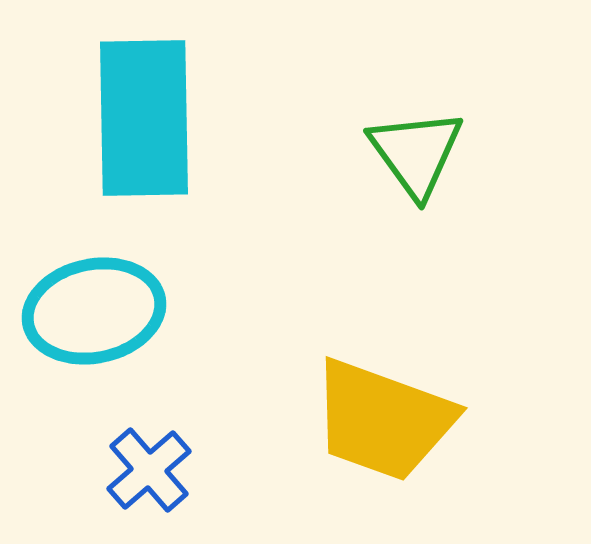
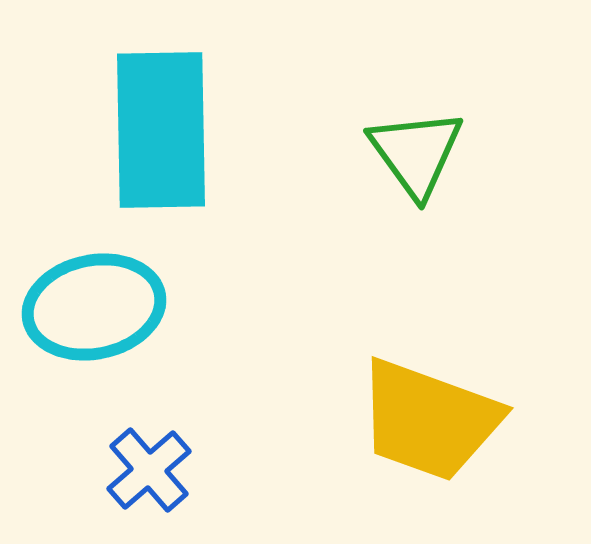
cyan rectangle: moved 17 px right, 12 px down
cyan ellipse: moved 4 px up
yellow trapezoid: moved 46 px right
